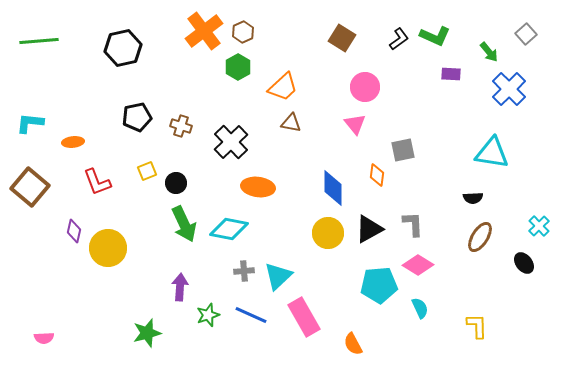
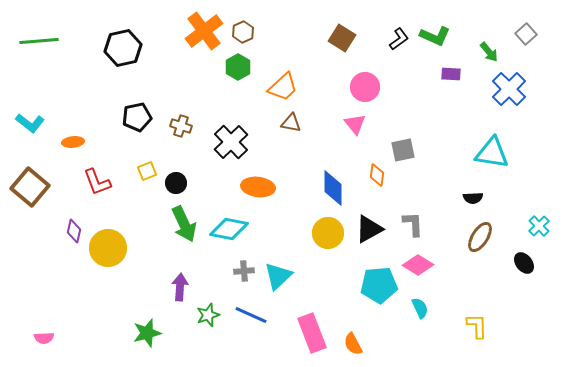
cyan L-shape at (30, 123): rotated 148 degrees counterclockwise
pink rectangle at (304, 317): moved 8 px right, 16 px down; rotated 9 degrees clockwise
